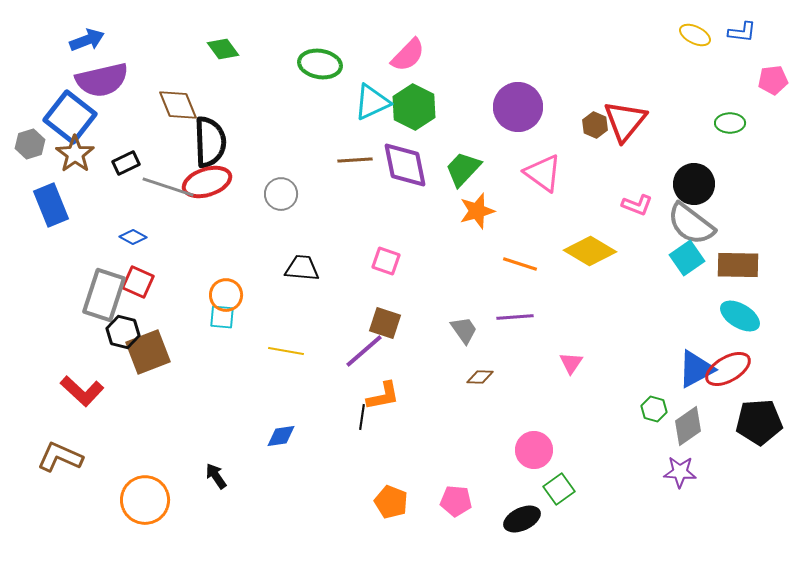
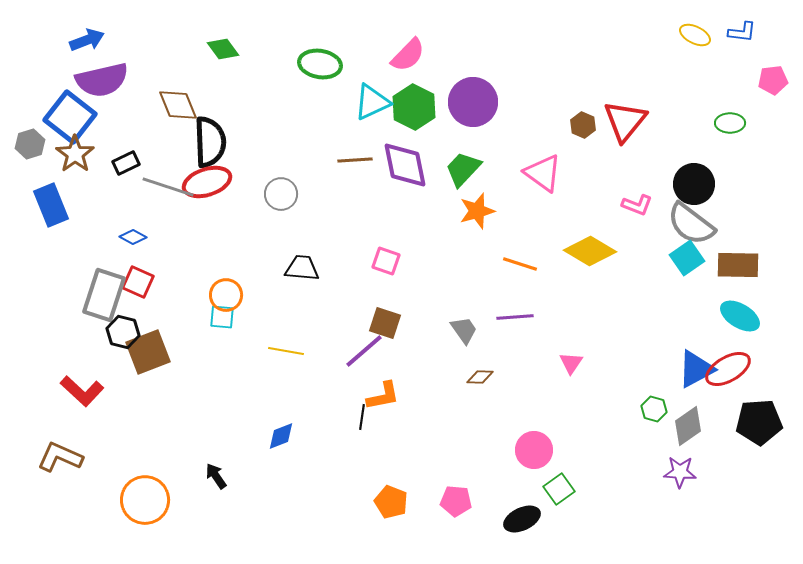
purple circle at (518, 107): moved 45 px left, 5 px up
brown hexagon at (595, 125): moved 12 px left
blue diamond at (281, 436): rotated 12 degrees counterclockwise
